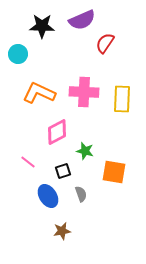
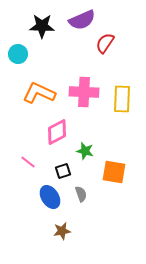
blue ellipse: moved 2 px right, 1 px down
